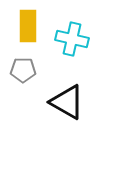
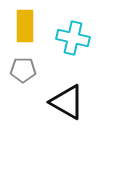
yellow rectangle: moved 3 px left
cyan cross: moved 1 px right, 1 px up
